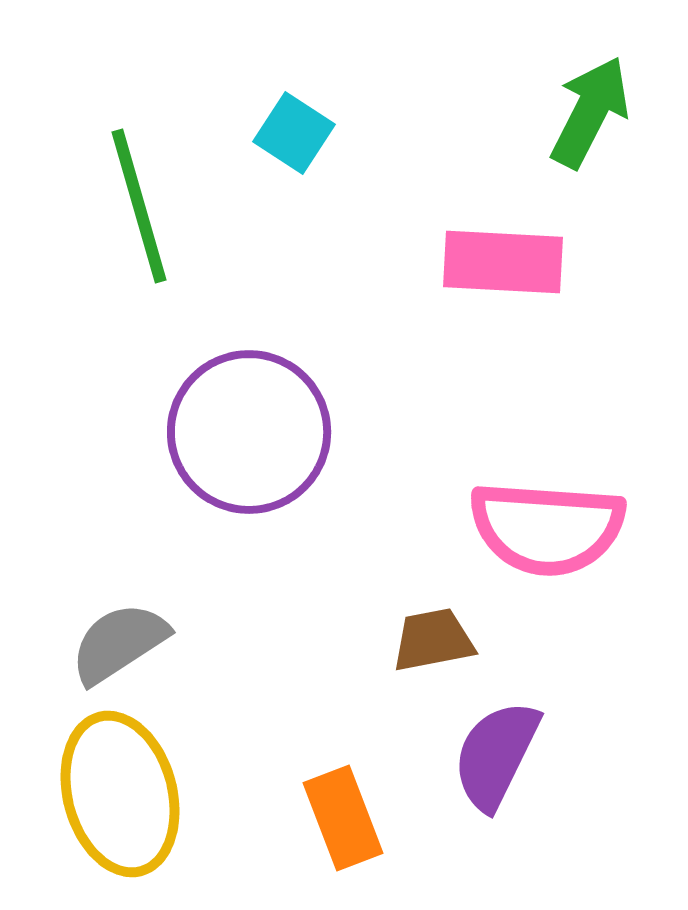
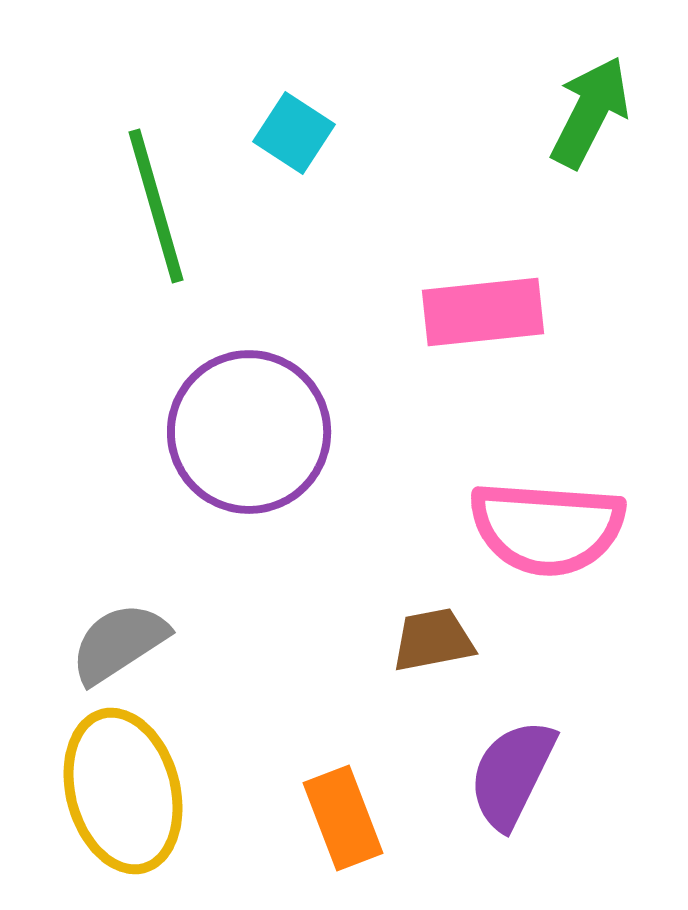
green line: moved 17 px right
pink rectangle: moved 20 px left, 50 px down; rotated 9 degrees counterclockwise
purple semicircle: moved 16 px right, 19 px down
yellow ellipse: moved 3 px right, 3 px up
